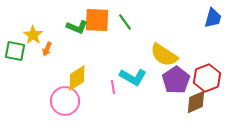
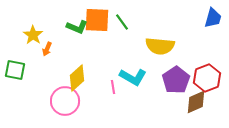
green line: moved 3 px left
green square: moved 19 px down
yellow semicircle: moved 4 px left, 9 px up; rotated 28 degrees counterclockwise
yellow diamond: rotated 8 degrees counterclockwise
